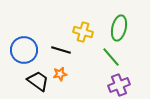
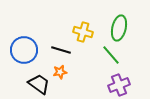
green line: moved 2 px up
orange star: moved 2 px up
black trapezoid: moved 1 px right, 3 px down
